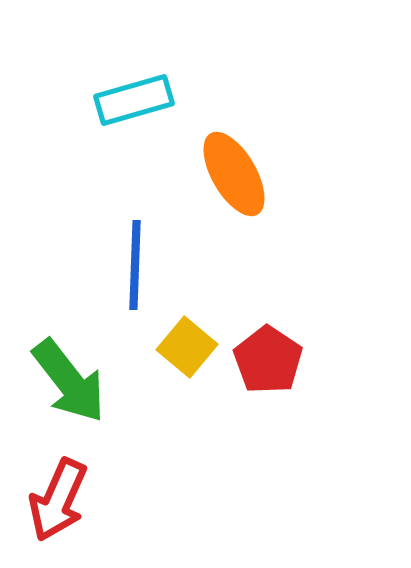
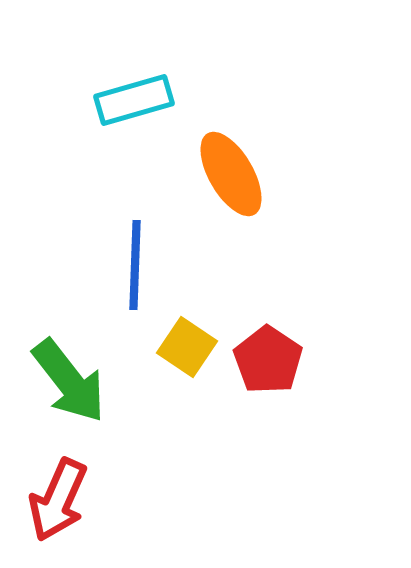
orange ellipse: moved 3 px left
yellow square: rotated 6 degrees counterclockwise
